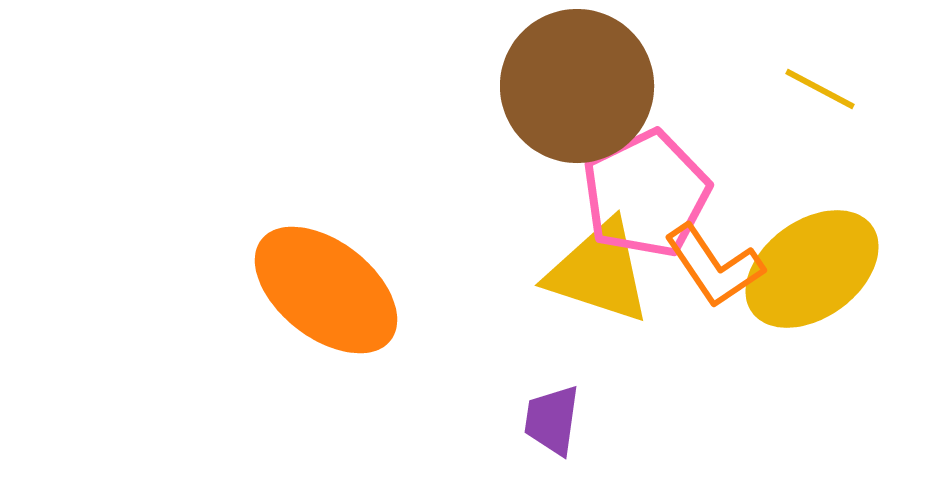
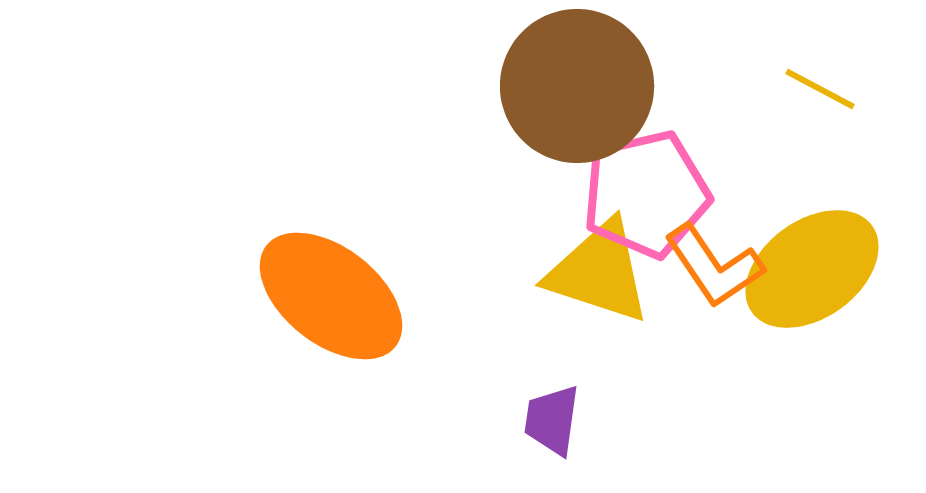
pink pentagon: rotated 13 degrees clockwise
orange ellipse: moved 5 px right, 6 px down
